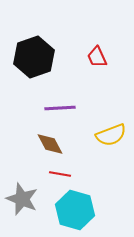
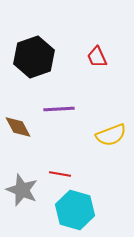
purple line: moved 1 px left, 1 px down
brown diamond: moved 32 px left, 17 px up
gray star: moved 9 px up
